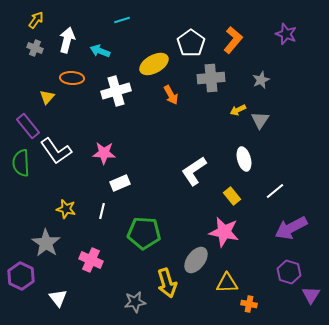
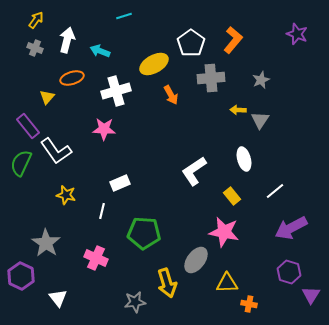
cyan line at (122, 20): moved 2 px right, 4 px up
purple star at (286, 34): moved 11 px right
orange ellipse at (72, 78): rotated 20 degrees counterclockwise
yellow arrow at (238, 110): rotated 28 degrees clockwise
pink star at (104, 153): moved 24 px up
green semicircle at (21, 163): rotated 28 degrees clockwise
yellow star at (66, 209): moved 14 px up
pink cross at (91, 260): moved 5 px right, 2 px up
